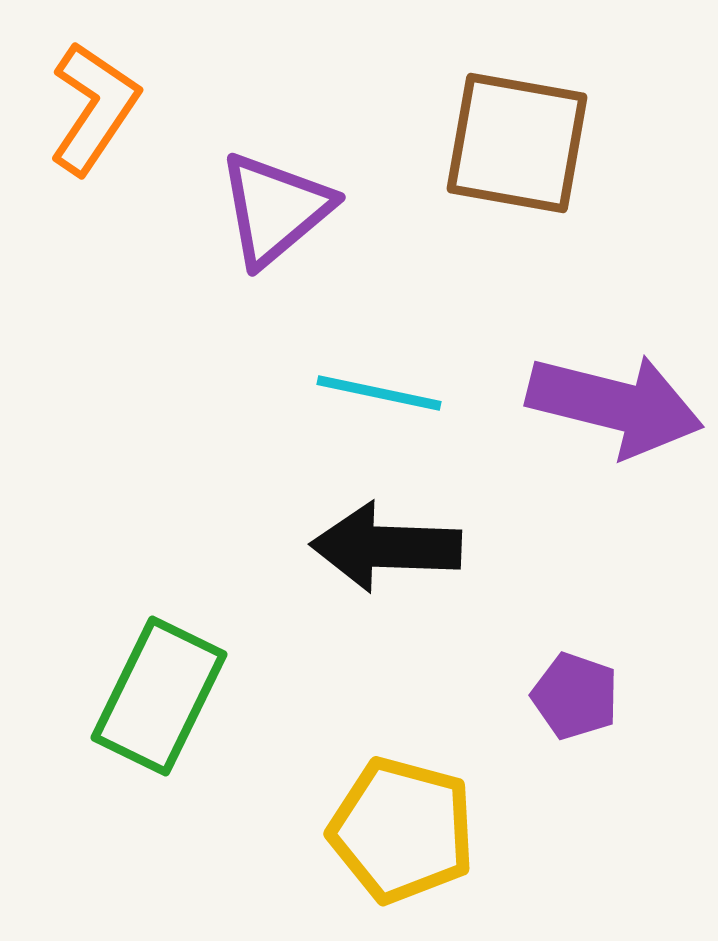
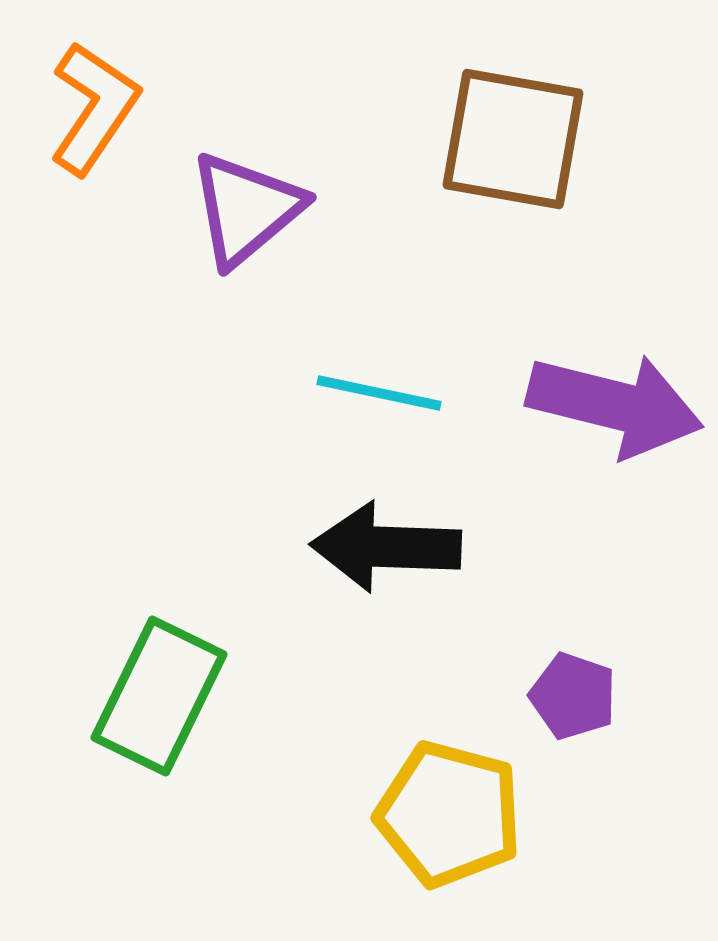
brown square: moved 4 px left, 4 px up
purple triangle: moved 29 px left
purple pentagon: moved 2 px left
yellow pentagon: moved 47 px right, 16 px up
